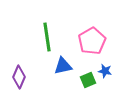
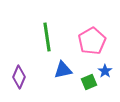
blue triangle: moved 4 px down
blue star: rotated 24 degrees clockwise
green square: moved 1 px right, 2 px down
